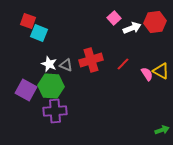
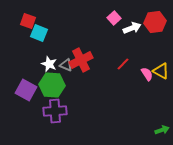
red cross: moved 10 px left; rotated 10 degrees counterclockwise
green hexagon: moved 1 px right, 1 px up
